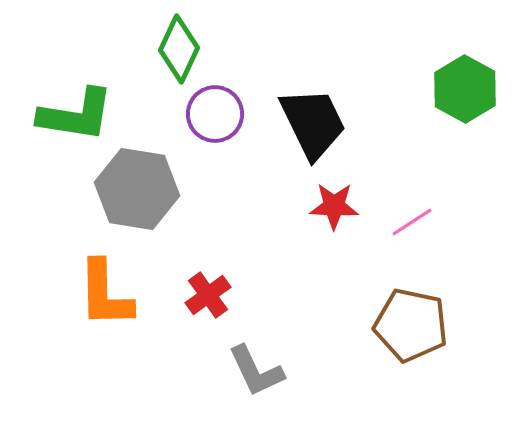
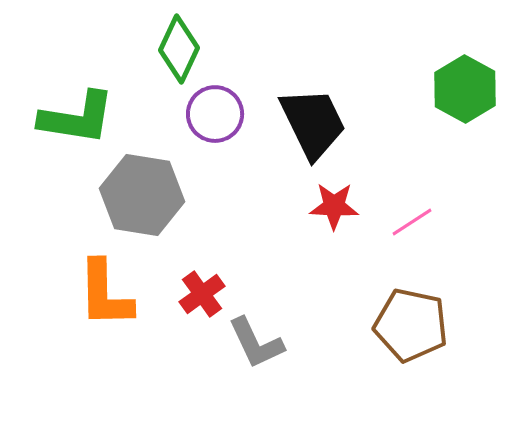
green L-shape: moved 1 px right, 3 px down
gray hexagon: moved 5 px right, 6 px down
red cross: moved 6 px left, 1 px up
gray L-shape: moved 28 px up
